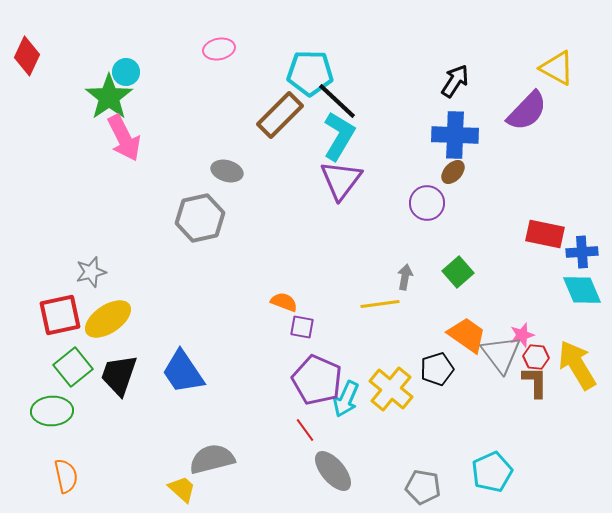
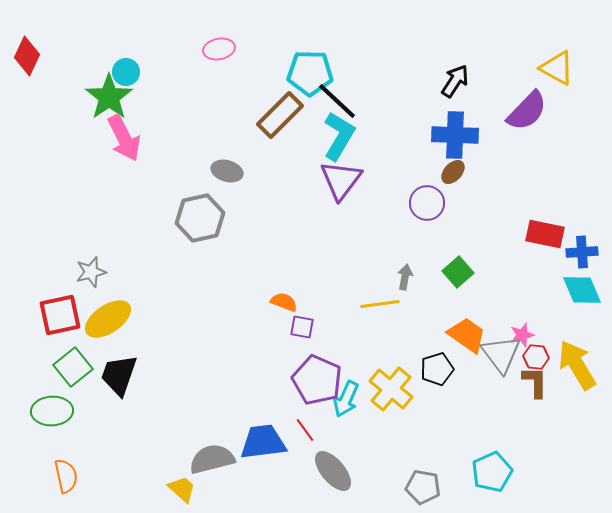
blue trapezoid at (183, 372): moved 80 px right, 70 px down; rotated 117 degrees clockwise
